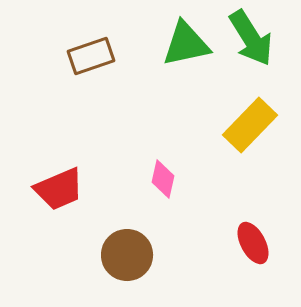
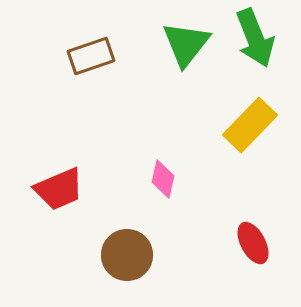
green arrow: moved 4 px right; rotated 10 degrees clockwise
green triangle: rotated 40 degrees counterclockwise
